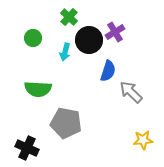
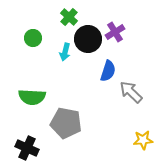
black circle: moved 1 px left, 1 px up
green semicircle: moved 6 px left, 8 px down
